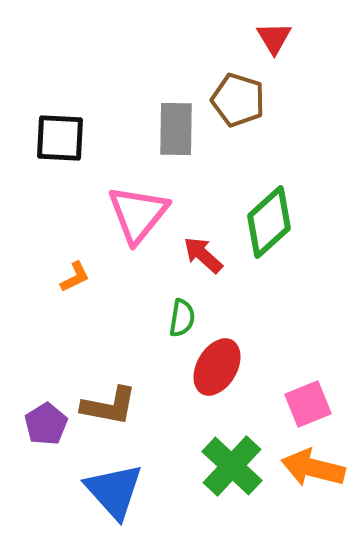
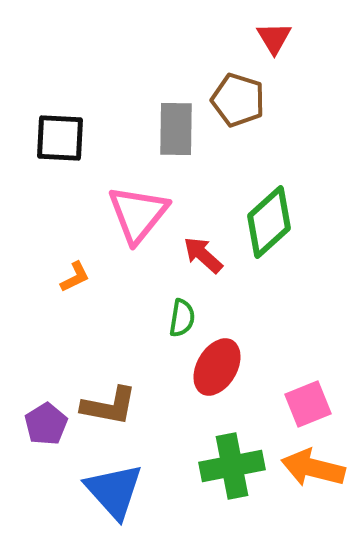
green cross: rotated 36 degrees clockwise
